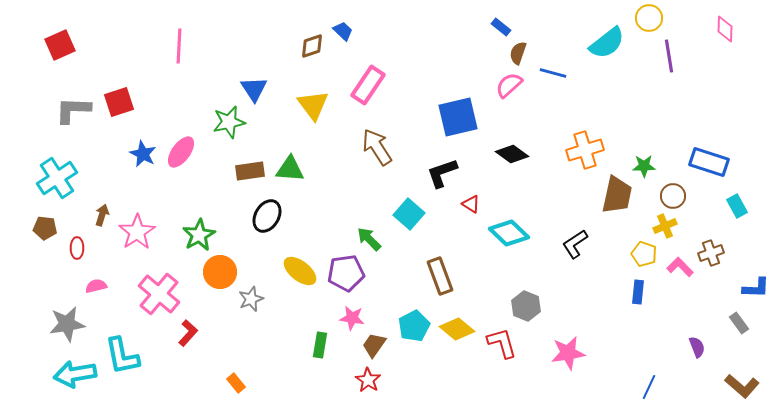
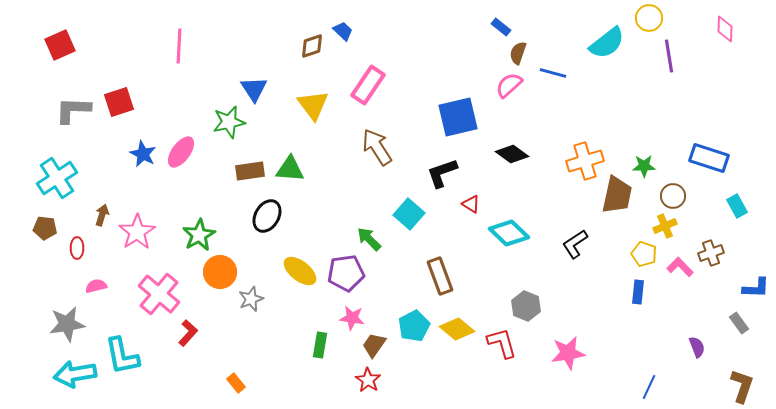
orange cross at (585, 150): moved 11 px down
blue rectangle at (709, 162): moved 4 px up
brown L-shape at (742, 386): rotated 112 degrees counterclockwise
